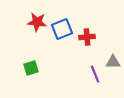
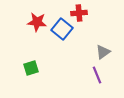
blue square: rotated 30 degrees counterclockwise
red cross: moved 8 px left, 24 px up
gray triangle: moved 10 px left, 10 px up; rotated 35 degrees counterclockwise
purple line: moved 2 px right, 1 px down
